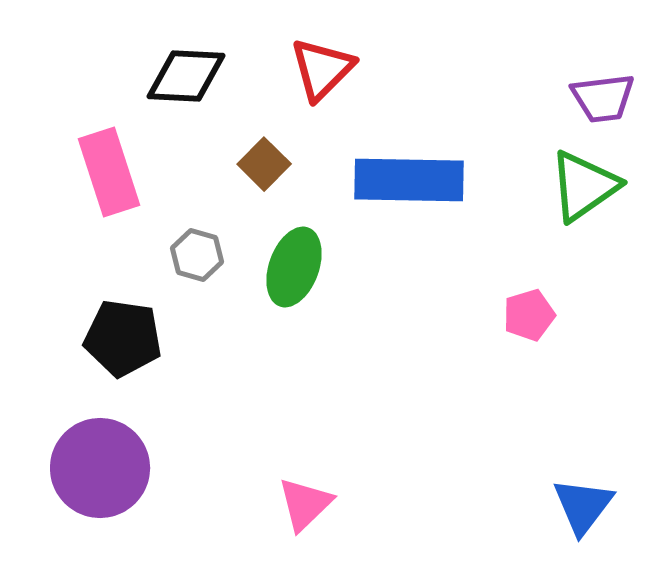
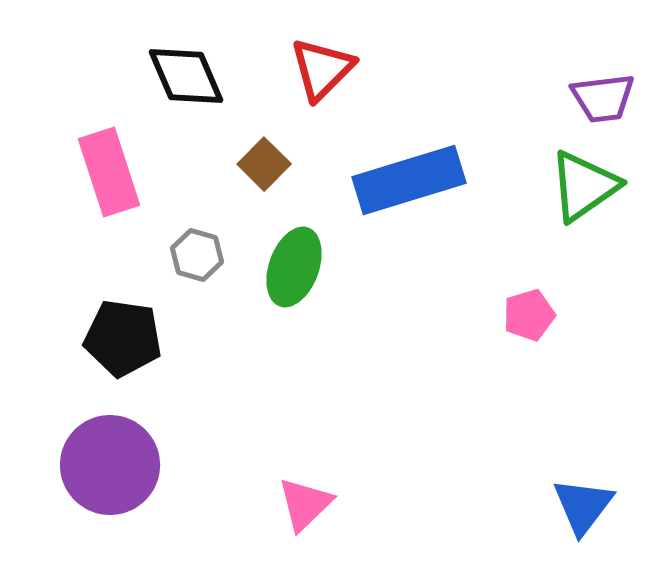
black diamond: rotated 64 degrees clockwise
blue rectangle: rotated 18 degrees counterclockwise
purple circle: moved 10 px right, 3 px up
